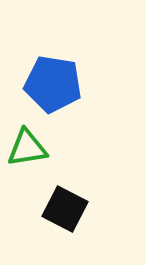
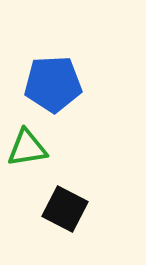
blue pentagon: rotated 12 degrees counterclockwise
